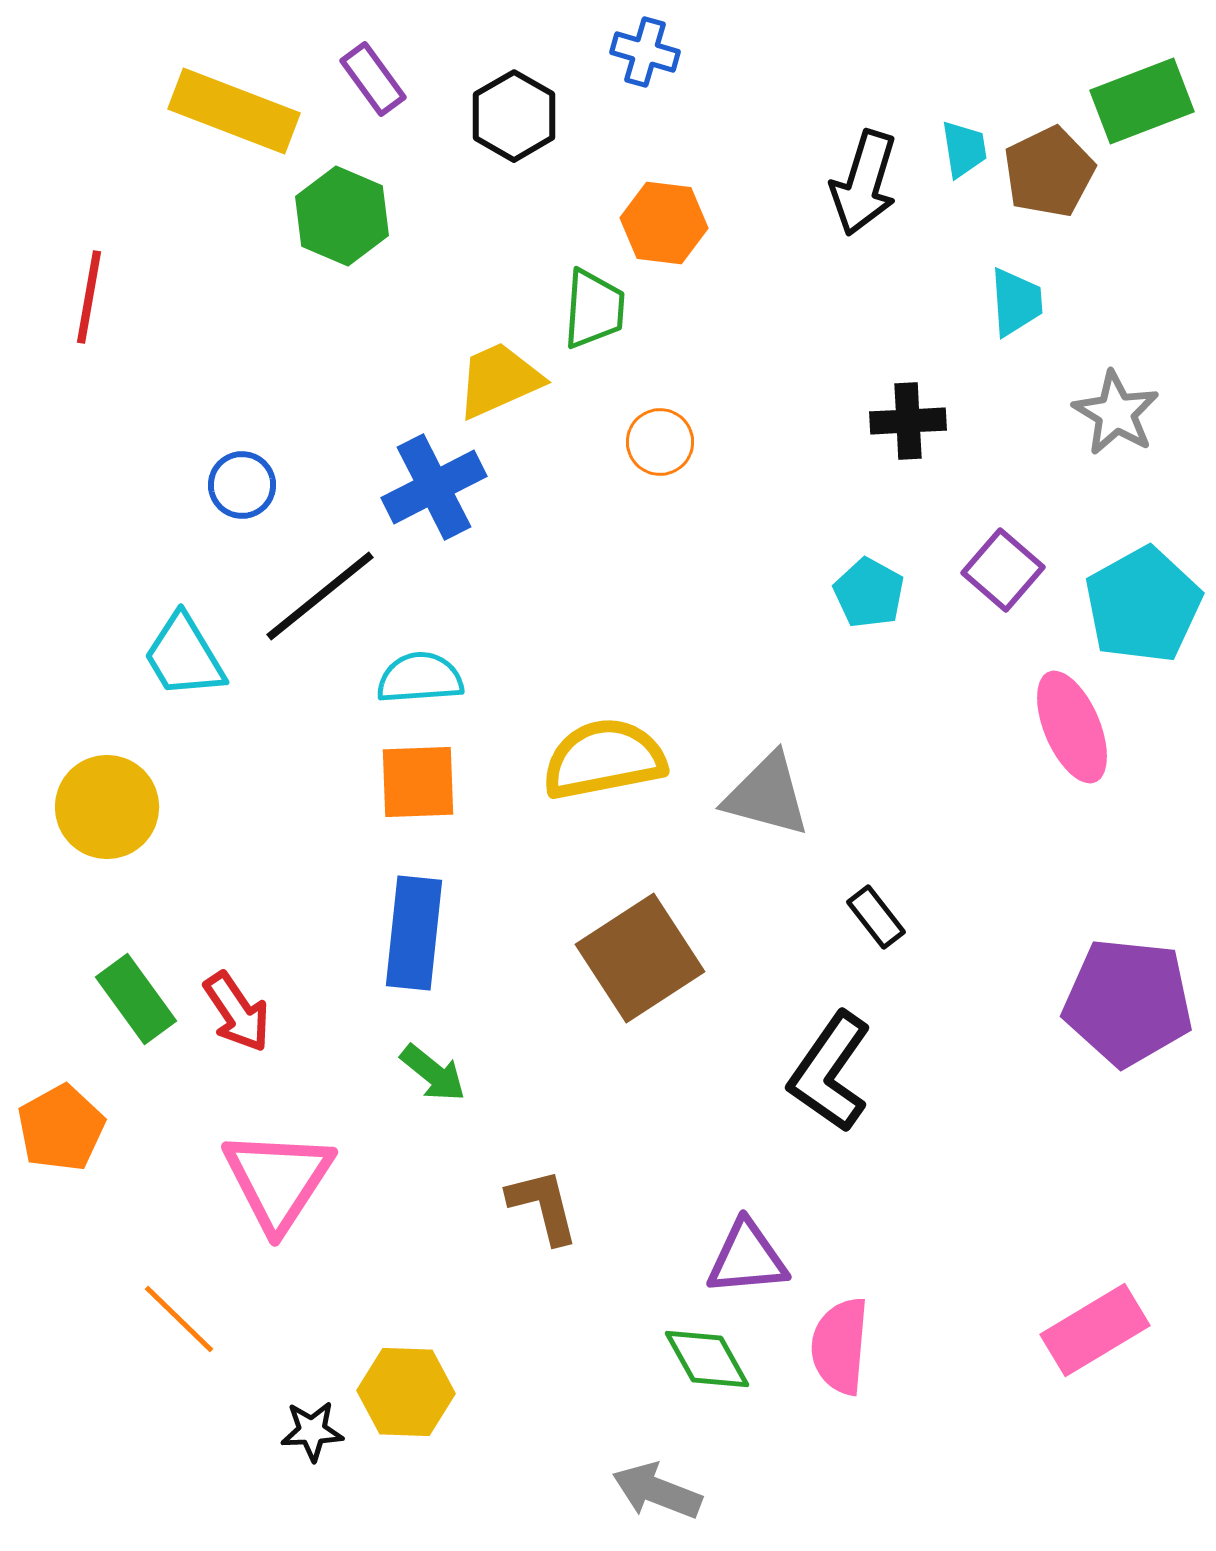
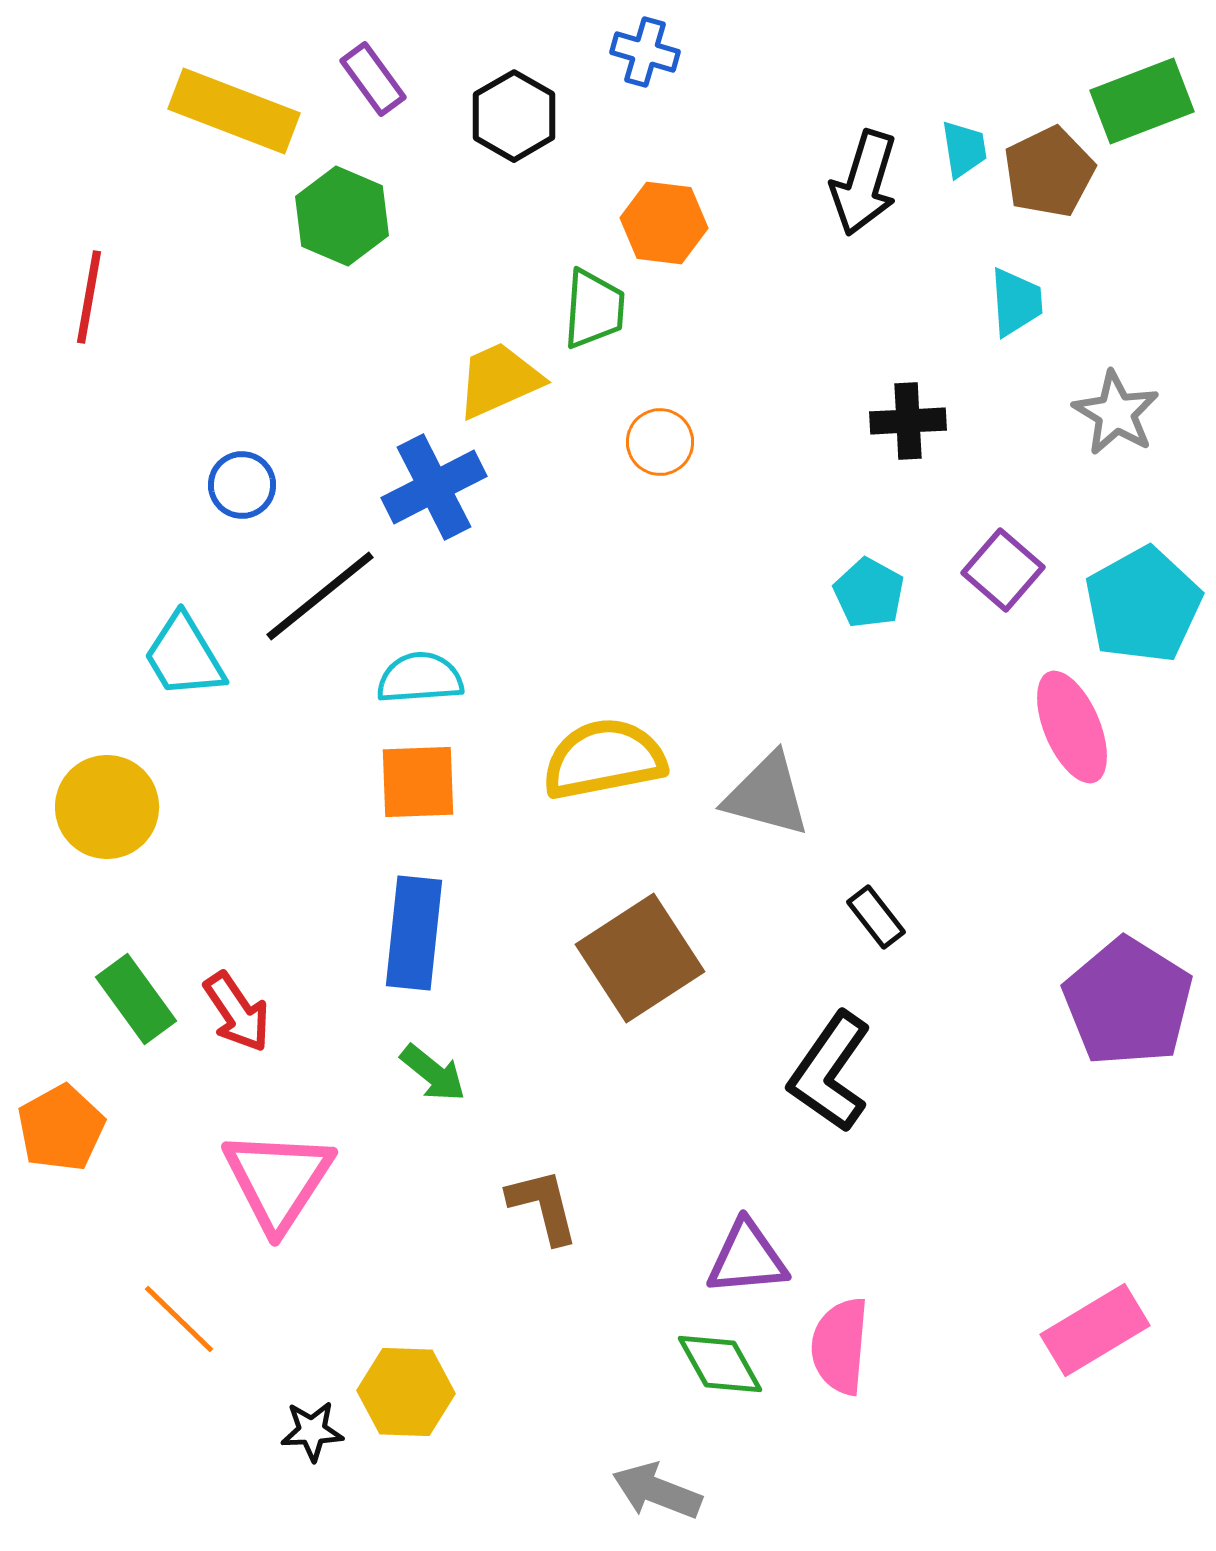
purple pentagon at (1128, 1002): rotated 26 degrees clockwise
green diamond at (707, 1359): moved 13 px right, 5 px down
